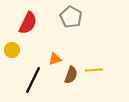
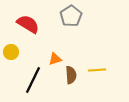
gray pentagon: moved 1 px up; rotated 10 degrees clockwise
red semicircle: moved 1 px down; rotated 85 degrees counterclockwise
yellow circle: moved 1 px left, 2 px down
yellow line: moved 3 px right
brown semicircle: rotated 24 degrees counterclockwise
